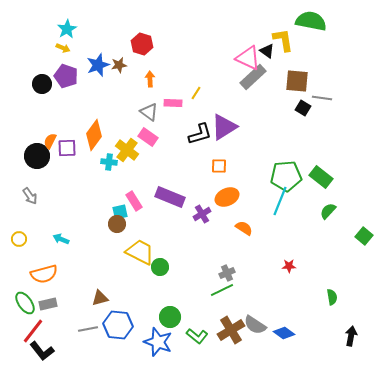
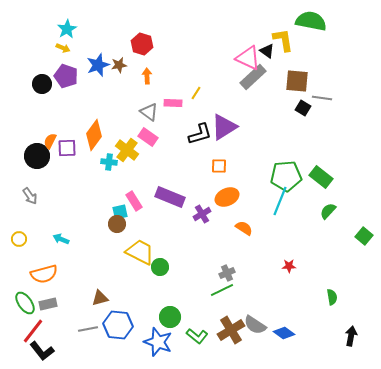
orange arrow at (150, 79): moved 3 px left, 3 px up
